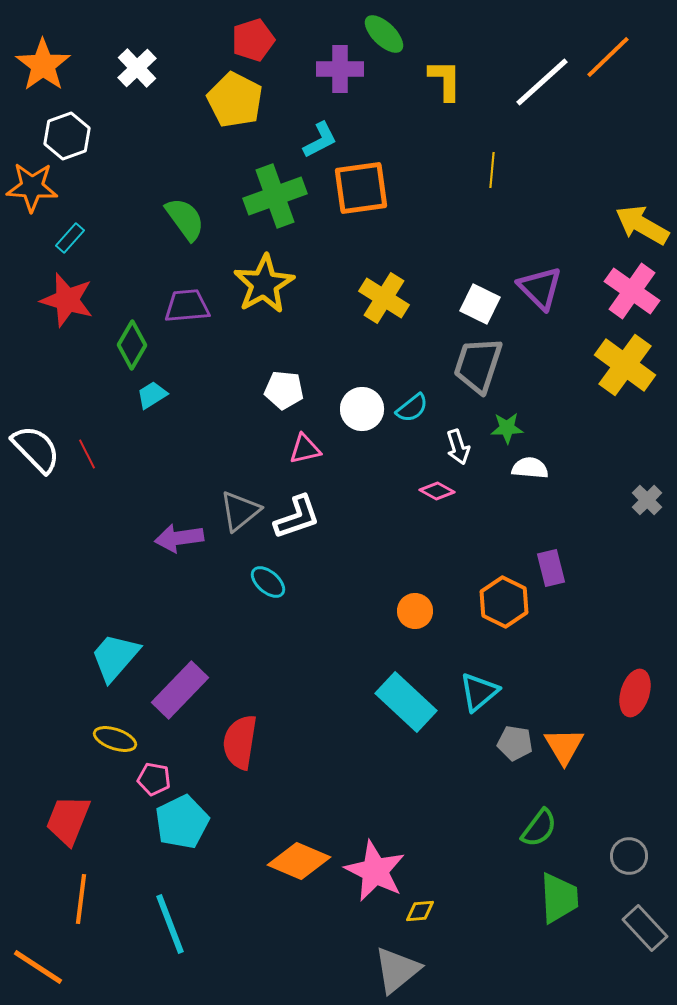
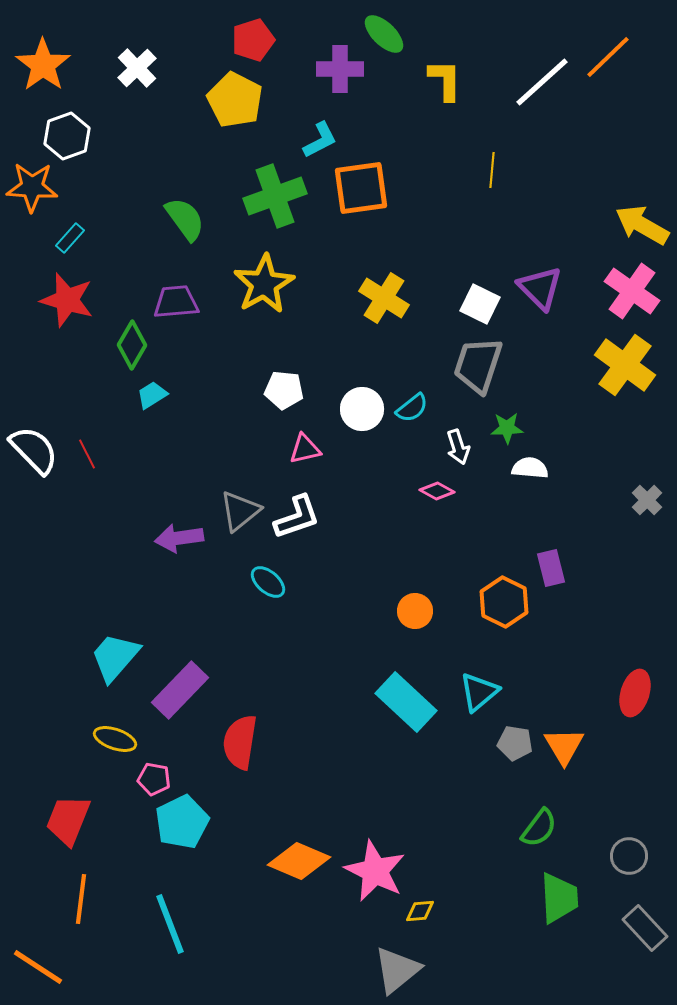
purple trapezoid at (187, 306): moved 11 px left, 4 px up
white semicircle at (36, 449): moved 2 px left, 1 px down
